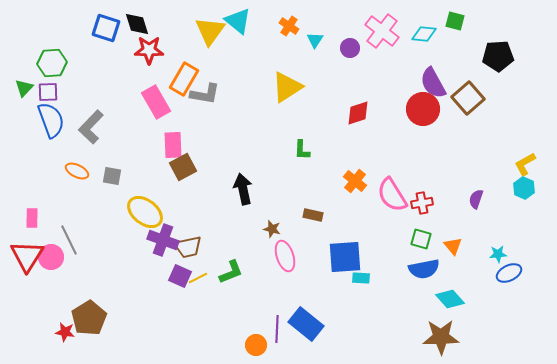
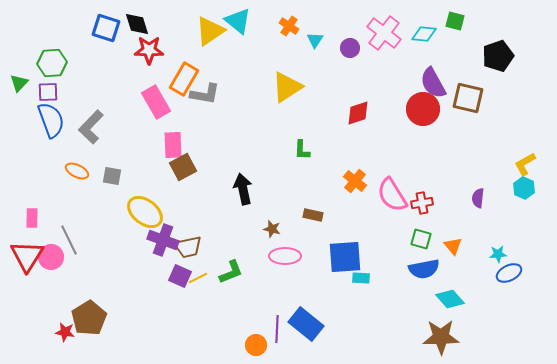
yellow triangle at (210, 31): rotated 20 degrees clockwise
pink cross at (382, 31): moved 2 px right, 2 px down
black pentagon at (498, 56): rotated 16 degrees counterclockwise
green triangle at (24, 88): moved 5 px left, 5 px up
brown square at (468, 98): rotated 36 degrees counterclockwise
purple semicircle at (476, 199): moved 2 px right, 1 px up; rotated 12 degrees counterclockwise
pink ellipse at (285, 256): rotated 72 degrees counterclockwise
